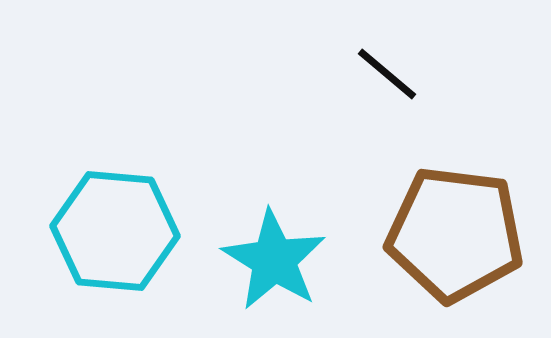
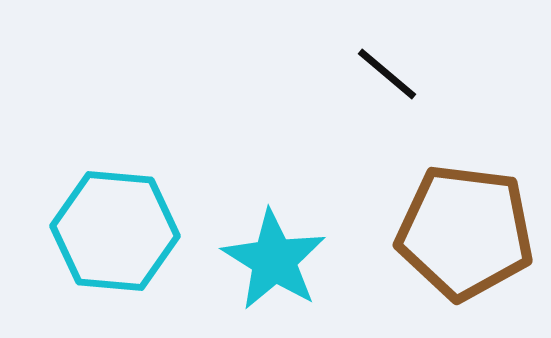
brown pentagon: moved 10 px right, 2 px up
